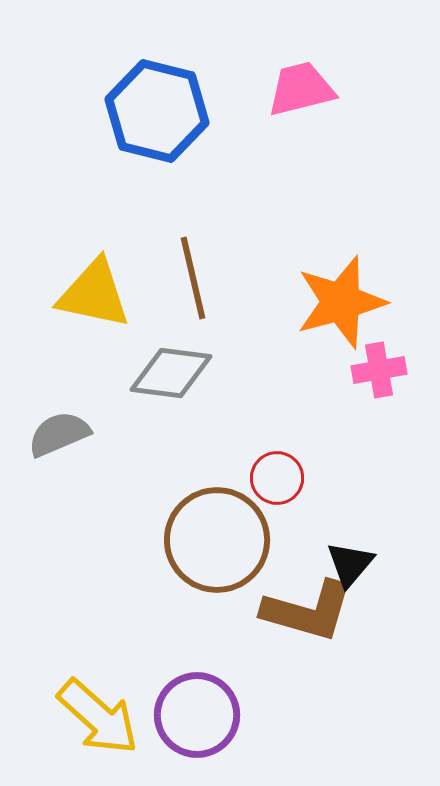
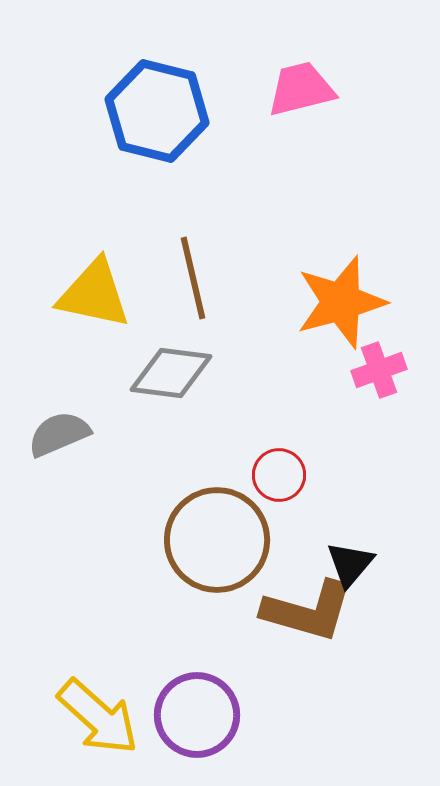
pink cross: rotated 10 degrees counterclockwise
red circle: moved 2 px right, 3 px up
